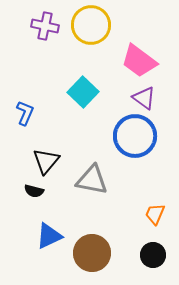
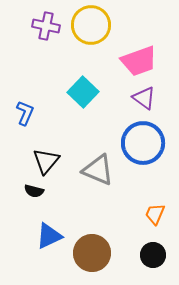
purple cross: moved 1 px right
pink trapezoid: rotated 57 degrees counterclockwise
blue circle: moved 8 px right, 7 px down
gray triangle: moved 6 px right, 10 px up; rotated 12 degrees clockwise
